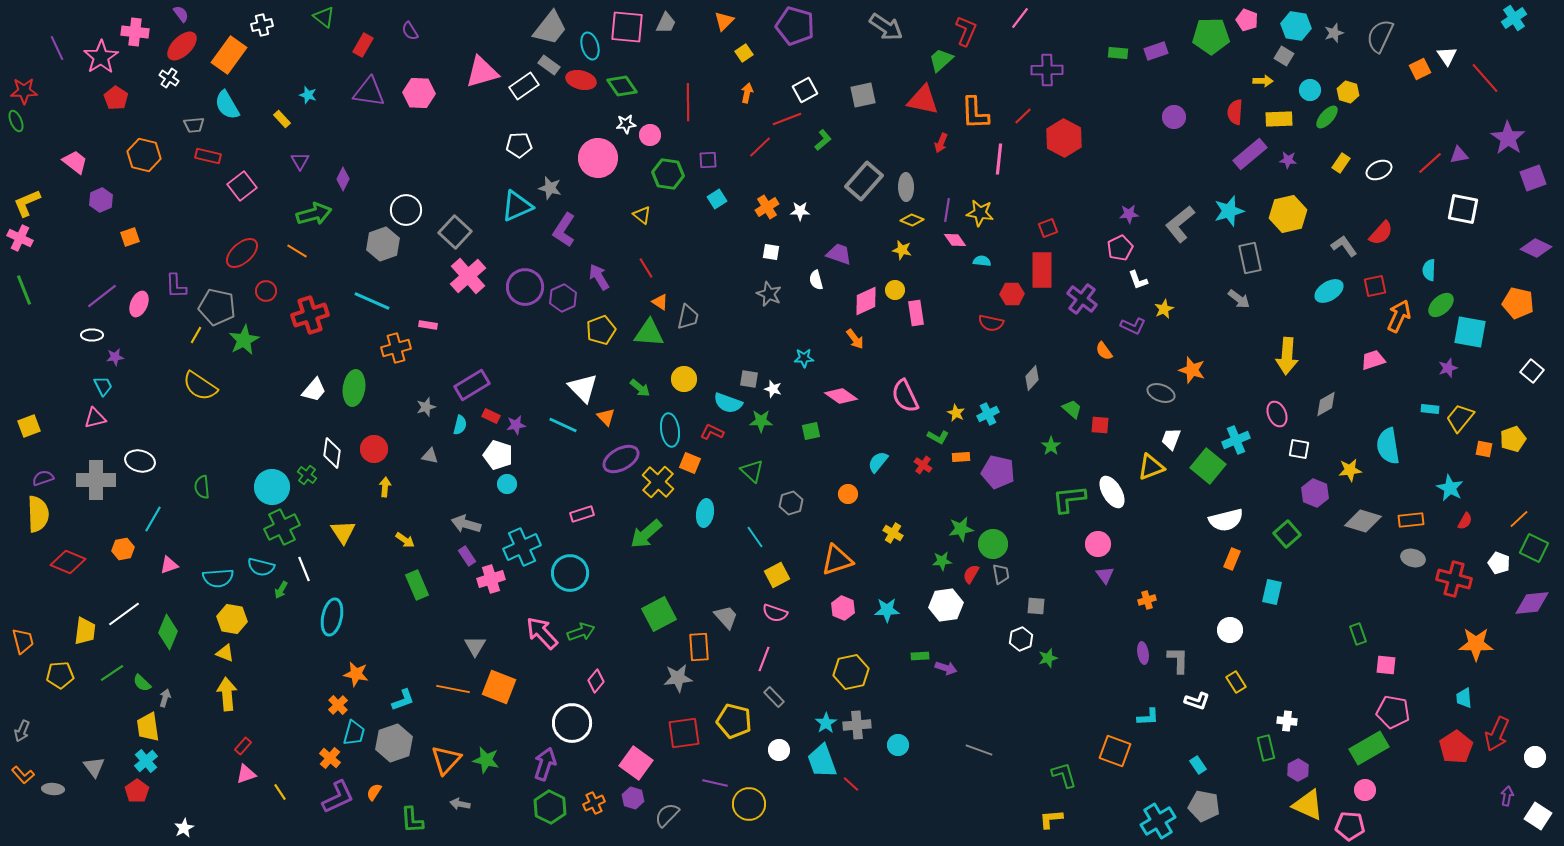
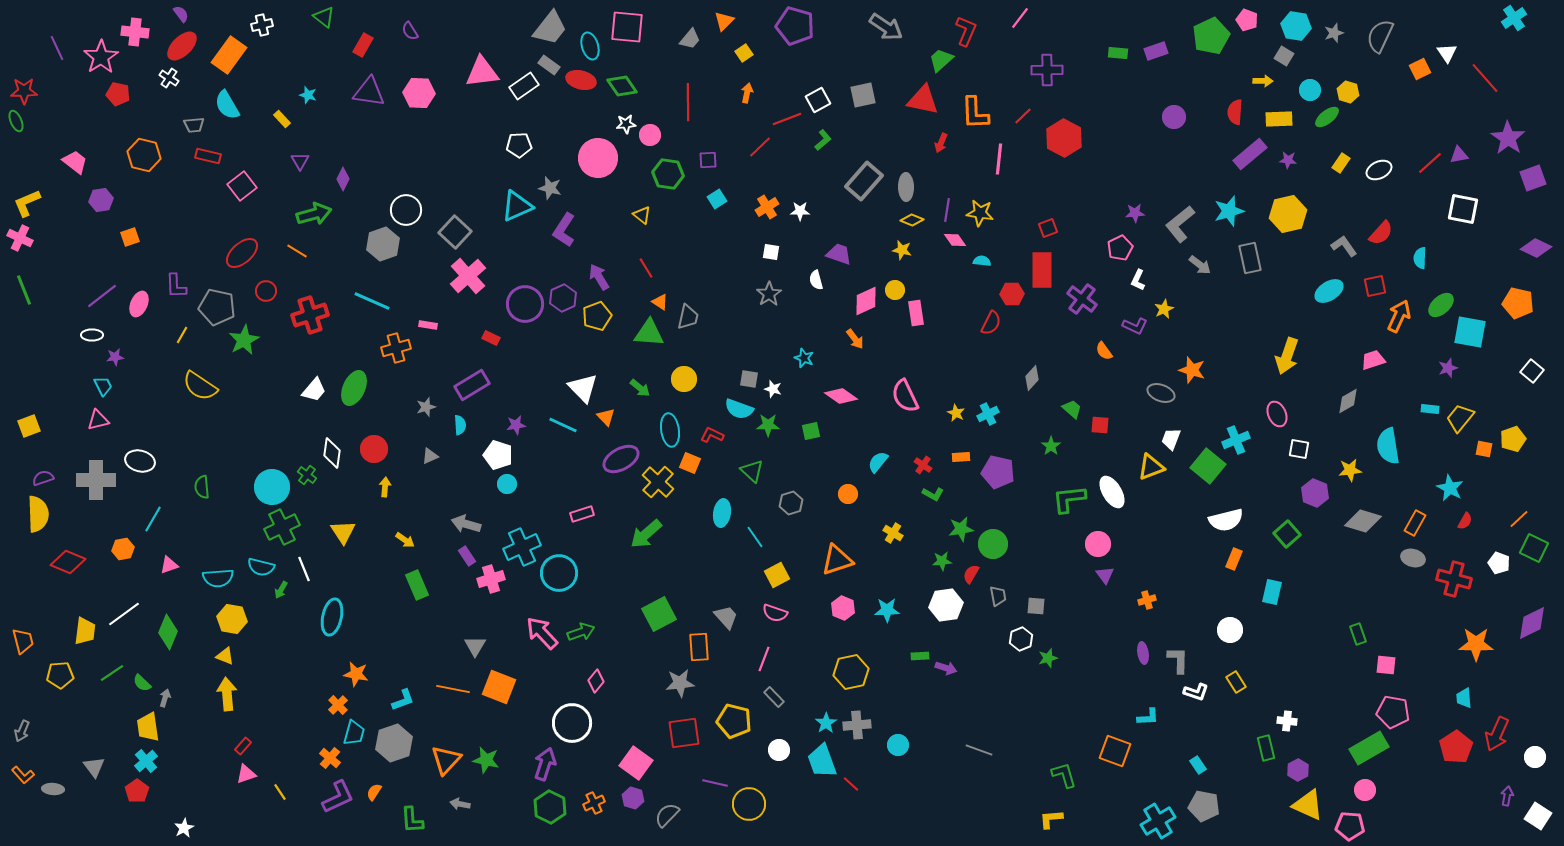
gray trapezoid at (666, 23): moved 24 px right, 16 px down; rotated 15 degrees clockwise
green pentagon at (1211, 36): rotated 24 degrees counterclockwise
white triangle at (1447, 56): moved 3 px up
pink triangle at (482, 72): rotated 9 degrees clockwise
white square at (805, 90): moved 13 px right, 10 px down
red pentagon at (116, 98): moved 2 px right, 4 px up; rotated 20 degrees counterclockwise
green ellipse at (1327, 117): rotated 10 degrees clockwise
purple hexagon at (101, 200): rotated 15 degrees clockwise
purple star at (1129, 214): moved 6 px right, 1 px up
cyan semicircle at (1429, 270): moved 9 px left, 12 px up
white L-shape at (1138, 280): rotated 45 degrees clockwise
purple circle at (525, 287): moved 17 px down
gray star at (769, 294): rotated 15 degrees clockwise
gray arrow at (1239, 299): moved 39 px left, 34 px up
red semicircle at (991, 323): rotated 75 degrees counterclockwise
purple L-shape at (1133, 326): moved 2 px right
yellow pentagon at (601, 330): moved 4 px left, 14 px up
yellow line at (196, 335): moved 14 px left
yellow arrow at (1287, 356): rotated 15 degrees clockwise
cyan star at (804, 358): rotated 24 degrees clockwise
green ellipse at (354, 388): rotated 16 degrees clockwise
cyan semicircle at (728, 403): moved 11 px right, 6 px down
gray diamond at (1326, 404): moved 22 px right, 3 px up
red rectangle at (491, 416): moved 78 px up
pink triangle at (95, 418): moved 3 px right, 2 px down
green star at (761, 421): moved 7 px right, 4 px down
cyan semicircle at (460, 425): rotated 18 degrees counterclockwise
red L-shape at (712, 432): moved 3 px down
green L-shape at (938, 437): moved 5 px left, 57 px down
gray triangle at (430, 456): rotated 36 degrees counterclockwise
cyan ellipse at (705, 513): moved 17 px right
orange rectangle at (1411, 520): moved 4 px right, 3 px down; rotated 55 degrees counterclockwise
orange rectangle at (1232, 559): moved 2 px right
cyan circle at (570, 573): moved 11 px left
gray trapezoid at (1001, 574): moved 3 px left, 22 px down
purple diamond at (1532, 603): moved 20 px down; rotated 21 degrees counterclockwise
yellow triangle at (225, 653): moved 3 px down
gray star at (678, 678): moved 2 px right, 5 px down
white L-shape at (1197, 701): moved 1 px left, 9 px up
